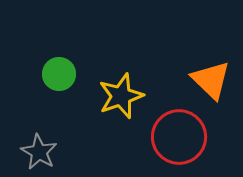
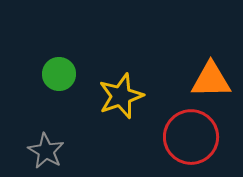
orange triangle: rotated 45 degrees counterclockwise
red circle: moved 12 px right
gray star: moved 7 px right, 1 px up
